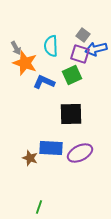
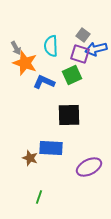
black square: moved 2 px left, 1 px down
purple ellipse: moved 9 px right, 14 px down
green line: moved 10 px up
